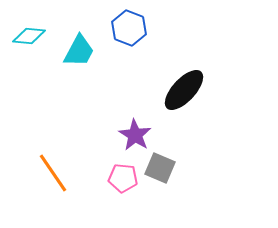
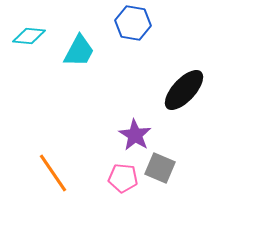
blue hexagon: moved 4 px right, 5 px up; rotated 12 degrees counterclockwise
